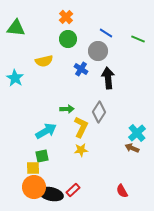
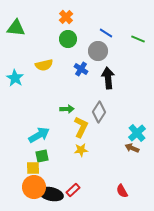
yellow semicircle: moved 4 px down
cyan arrow: moved 7 px left, 4 px down
